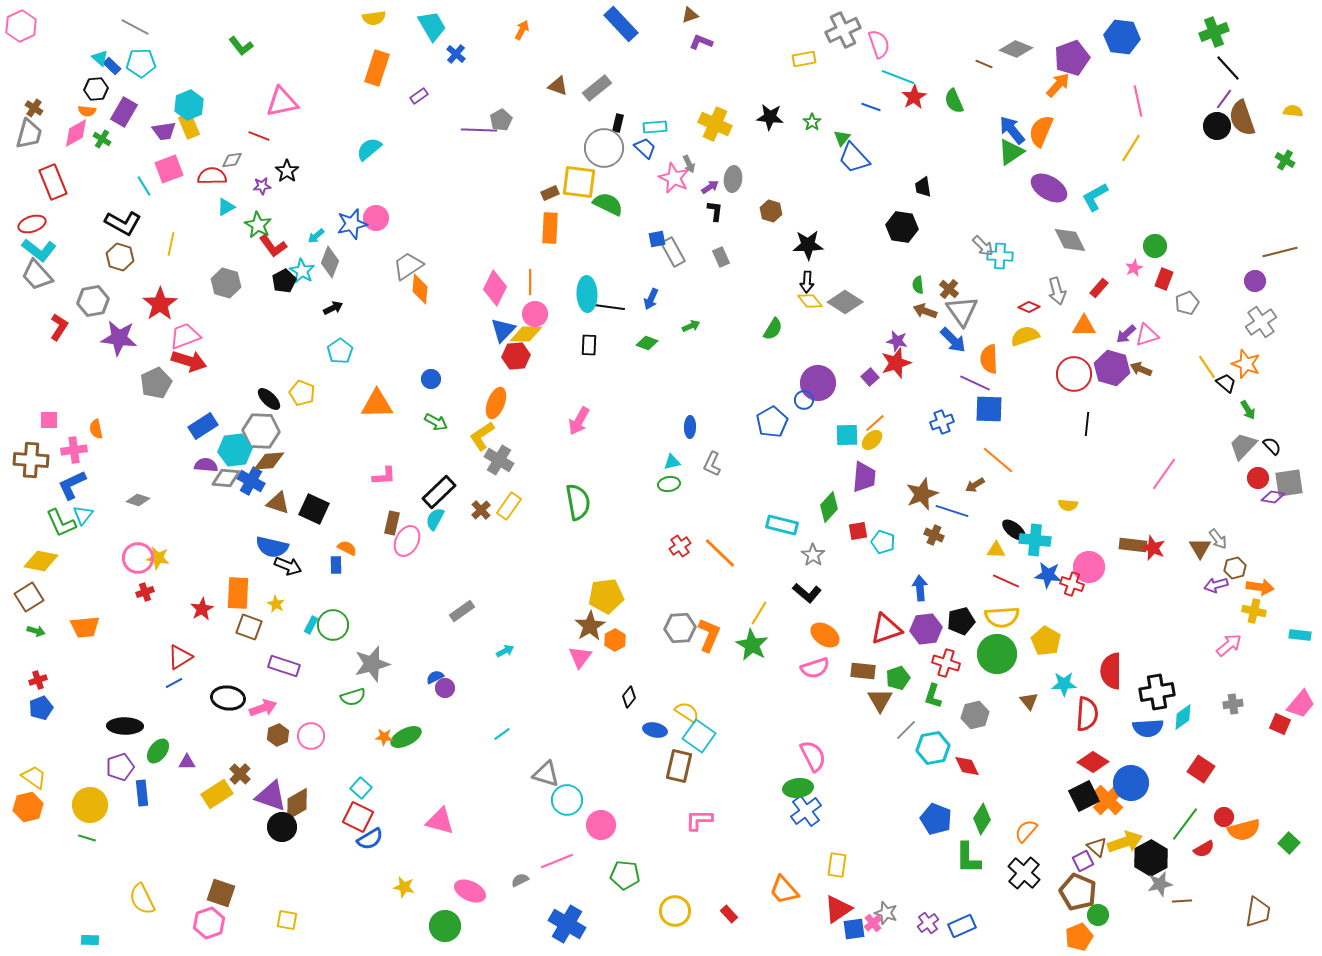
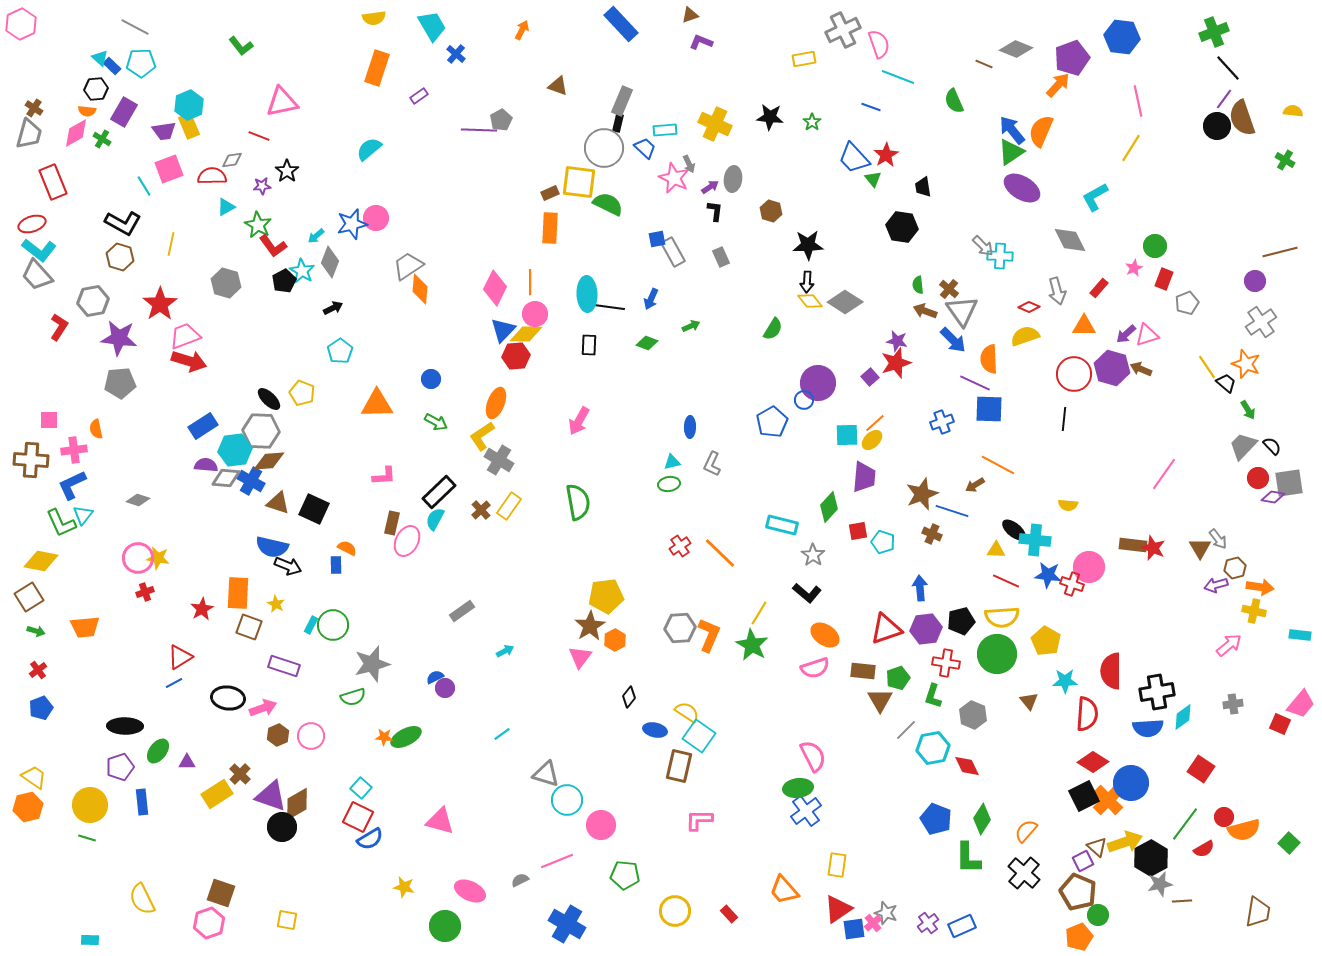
pink hexagon at (21, 26): moved 2 px up
gray rectangle at (597, 88): moved 25 px right, 13 px down; rotated 28 degrees counterclockwise
red star at (914, 97): moved 28 px left, 58 px down
cyan rectangle at (655, 127): moved 10 px right, 3 px down
green triangle at (842, 138): moved 31 px right, 41 px down; rotated 18 degrees counterclockwise
purple ellipse at (1049, 188): moved 27 px left
gray pentagon at (156, 383): moved 36 px left; rotated 20 degrees clockwise
black line at (1087, 424): moved 23 px left, 5 px up
orange line at (998, 460): moved 5 px down; rotated 12 degrees counterclockwise
brown cross at (934, 535): moved 2 px left, 1 px up
red cross at (946, 663): rotated 8 degrees counterclockwise
red cross at (38, 680): moved 10 px up; rotated 18 degrees counterclockwise
cyan star at (1064, 684): moved 1 px right, 3 px up
gray hexagon at (975, 715): moved 2 px left; rotated 24 degrees counterclockwise
blue rectangle at (142, 793): moved 9 px down
